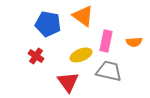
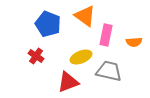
orange triangle: moved 2 px right
blue pentagon: rotated 10 degrees clockwise
pink rectangle: moved 6 px up
yellow ellipse: moved 2 px down
red triangle: rotated 45 degrees clockwise
